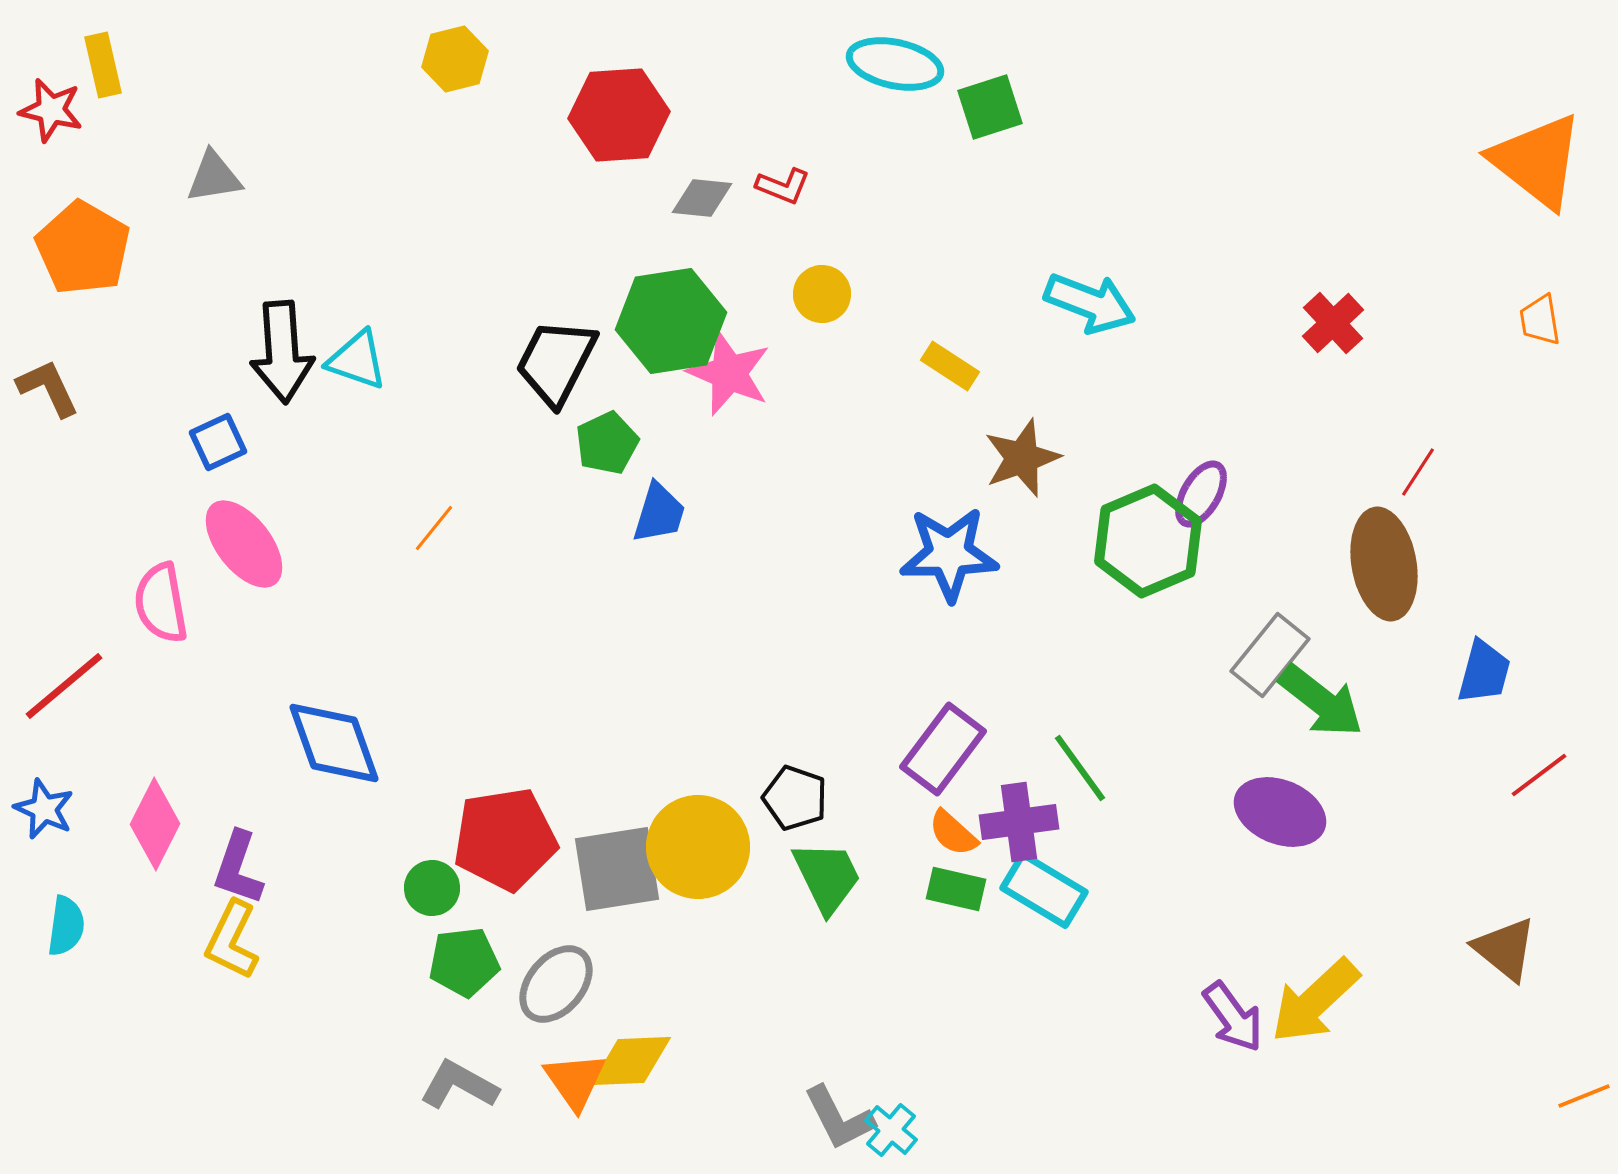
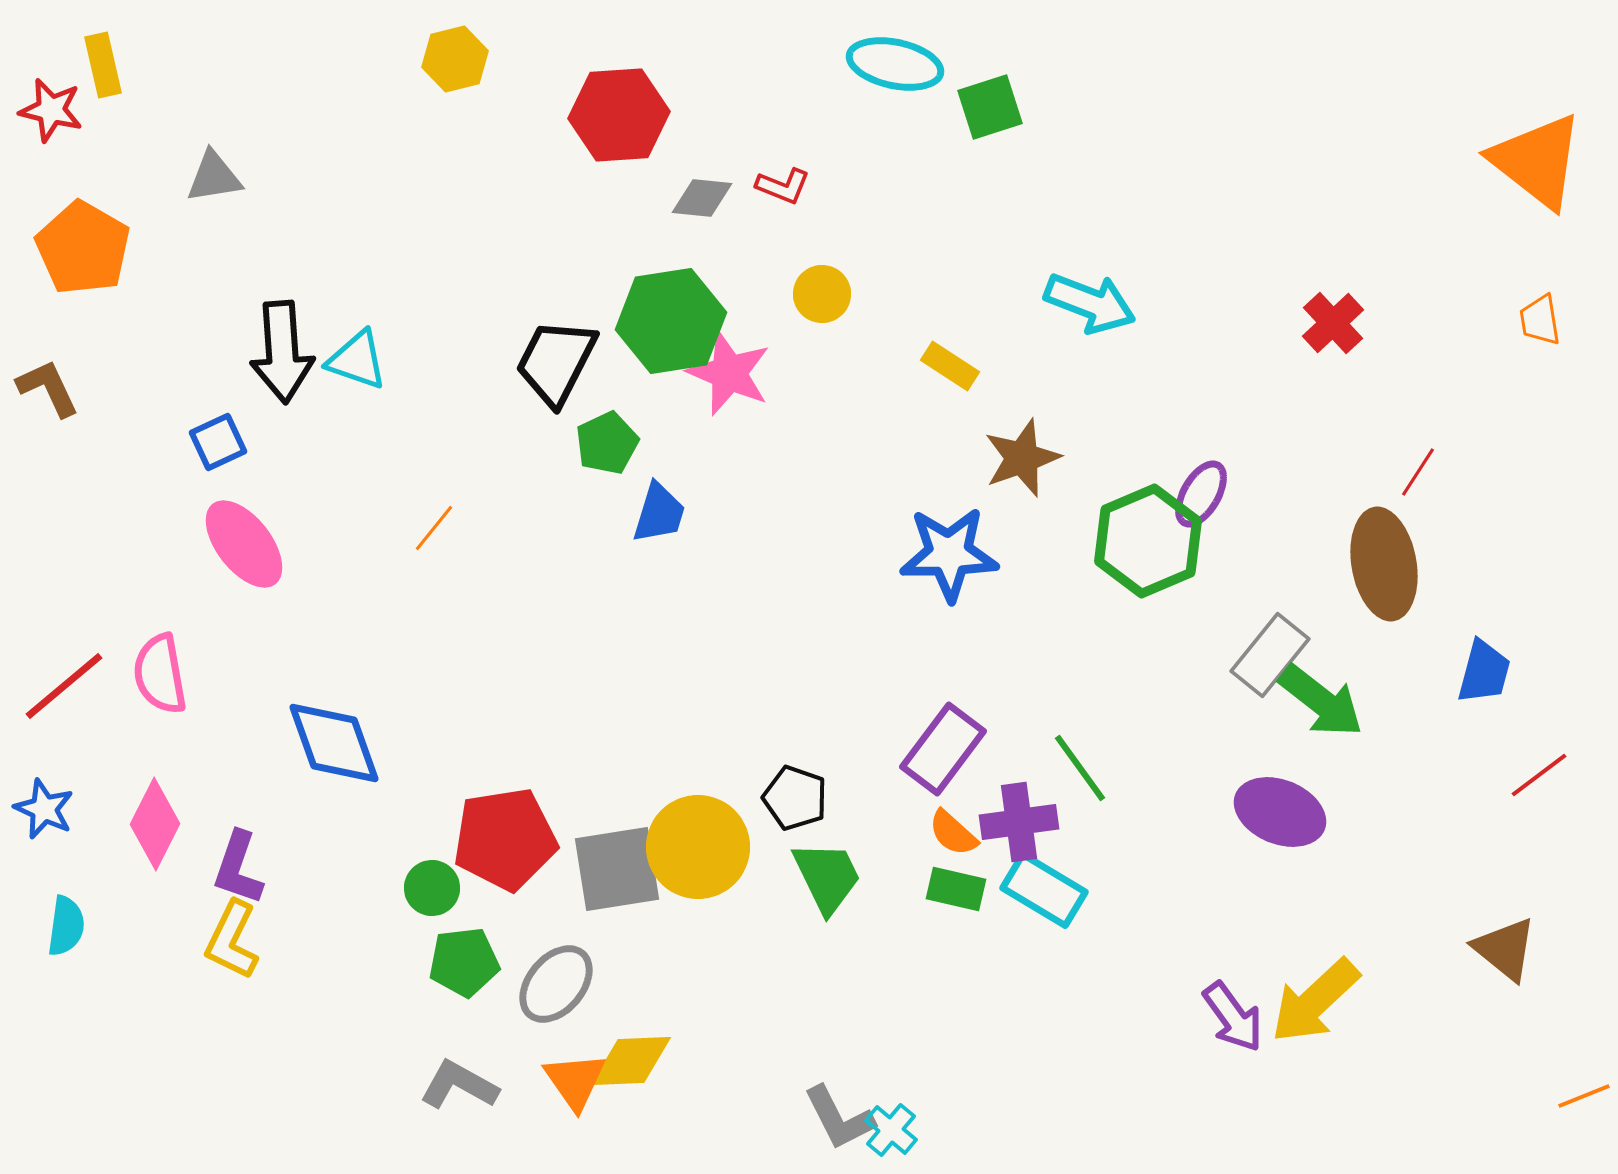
pink semicircle at (161, 603): moved 1 px left, 71 px down
